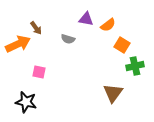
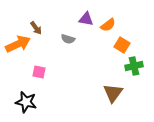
green cross: moved 1 px left
